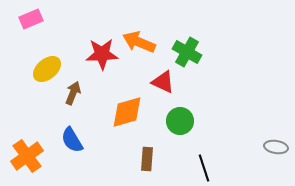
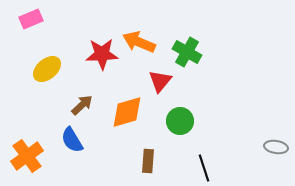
red triangle: moved 3 px left, 1 px up; rotated 45 degrees clockwise
brown arrow: moved 9 px right, 12 px down; rotated 25 degrees clockwise
brown rectangle: moved 1 px right, 2 px down
